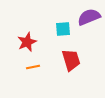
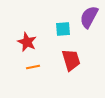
purple semicircle: rotated 40 degrees counterclockwise
red star: rotated 24 degrees counterclockwise
